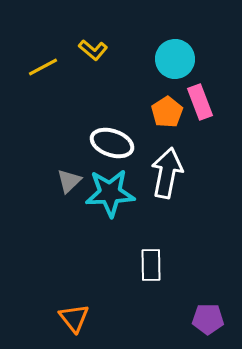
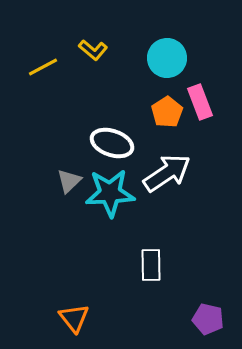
cyan circle: moved 8 px left, 1 px up
white arrow: rotated 45 degrees clockwise
purple pentagon: rotated 12 degrees clockwise
